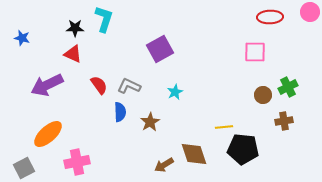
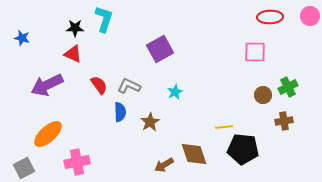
pink circle: moved 4 px down
